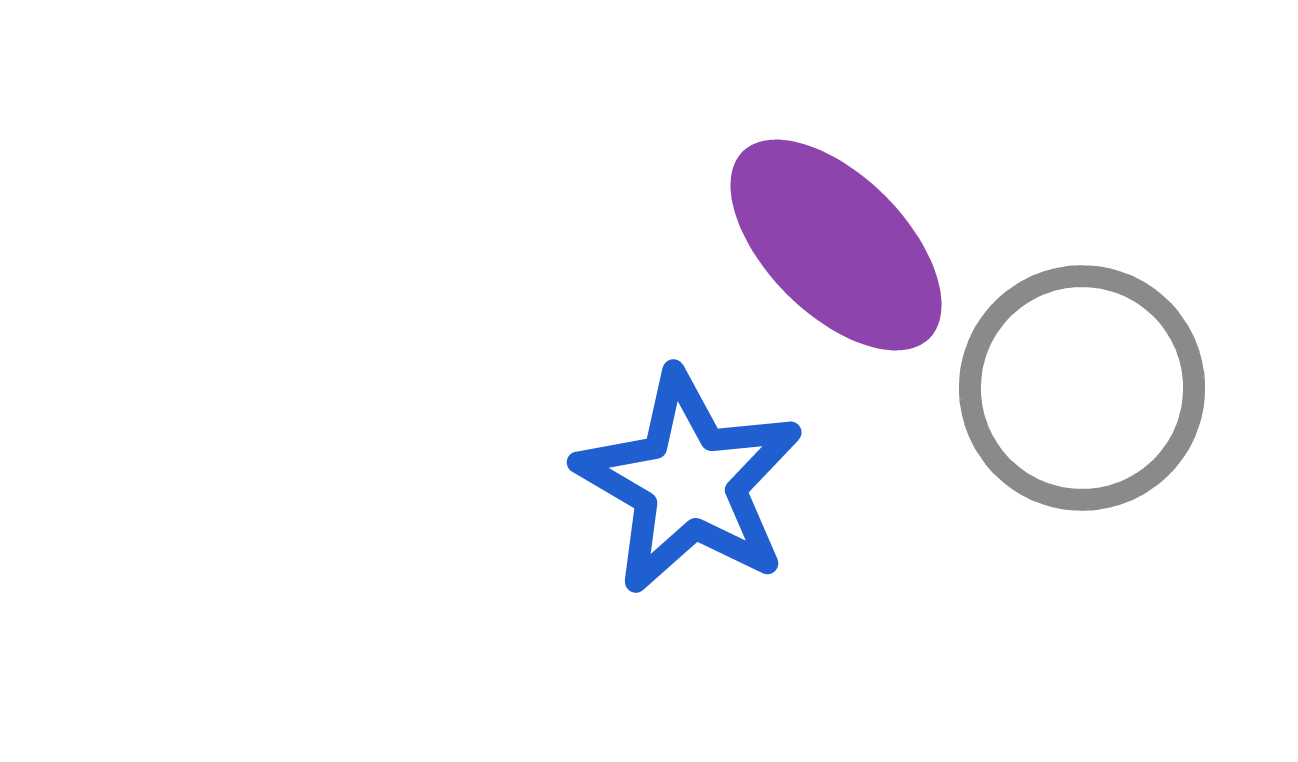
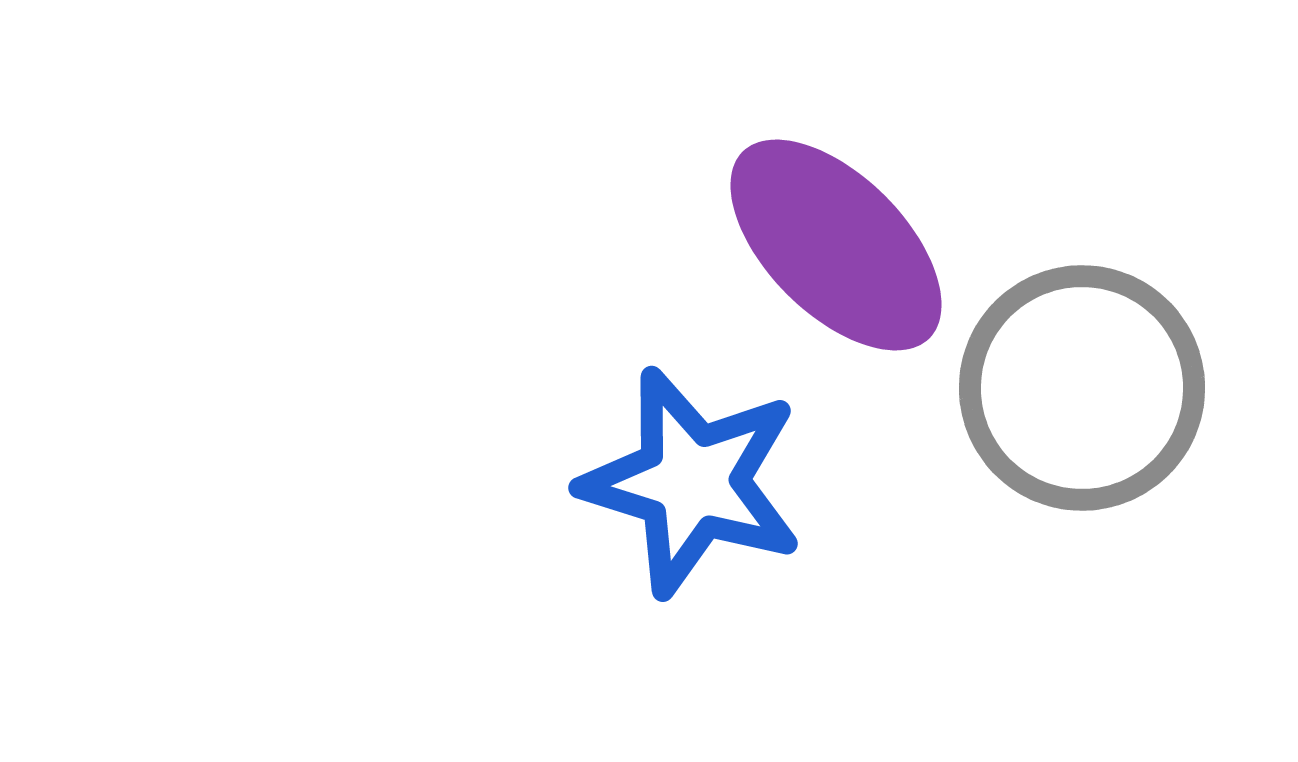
blue star: moved 3 px right; rotated 13 degrees counterclockwise
